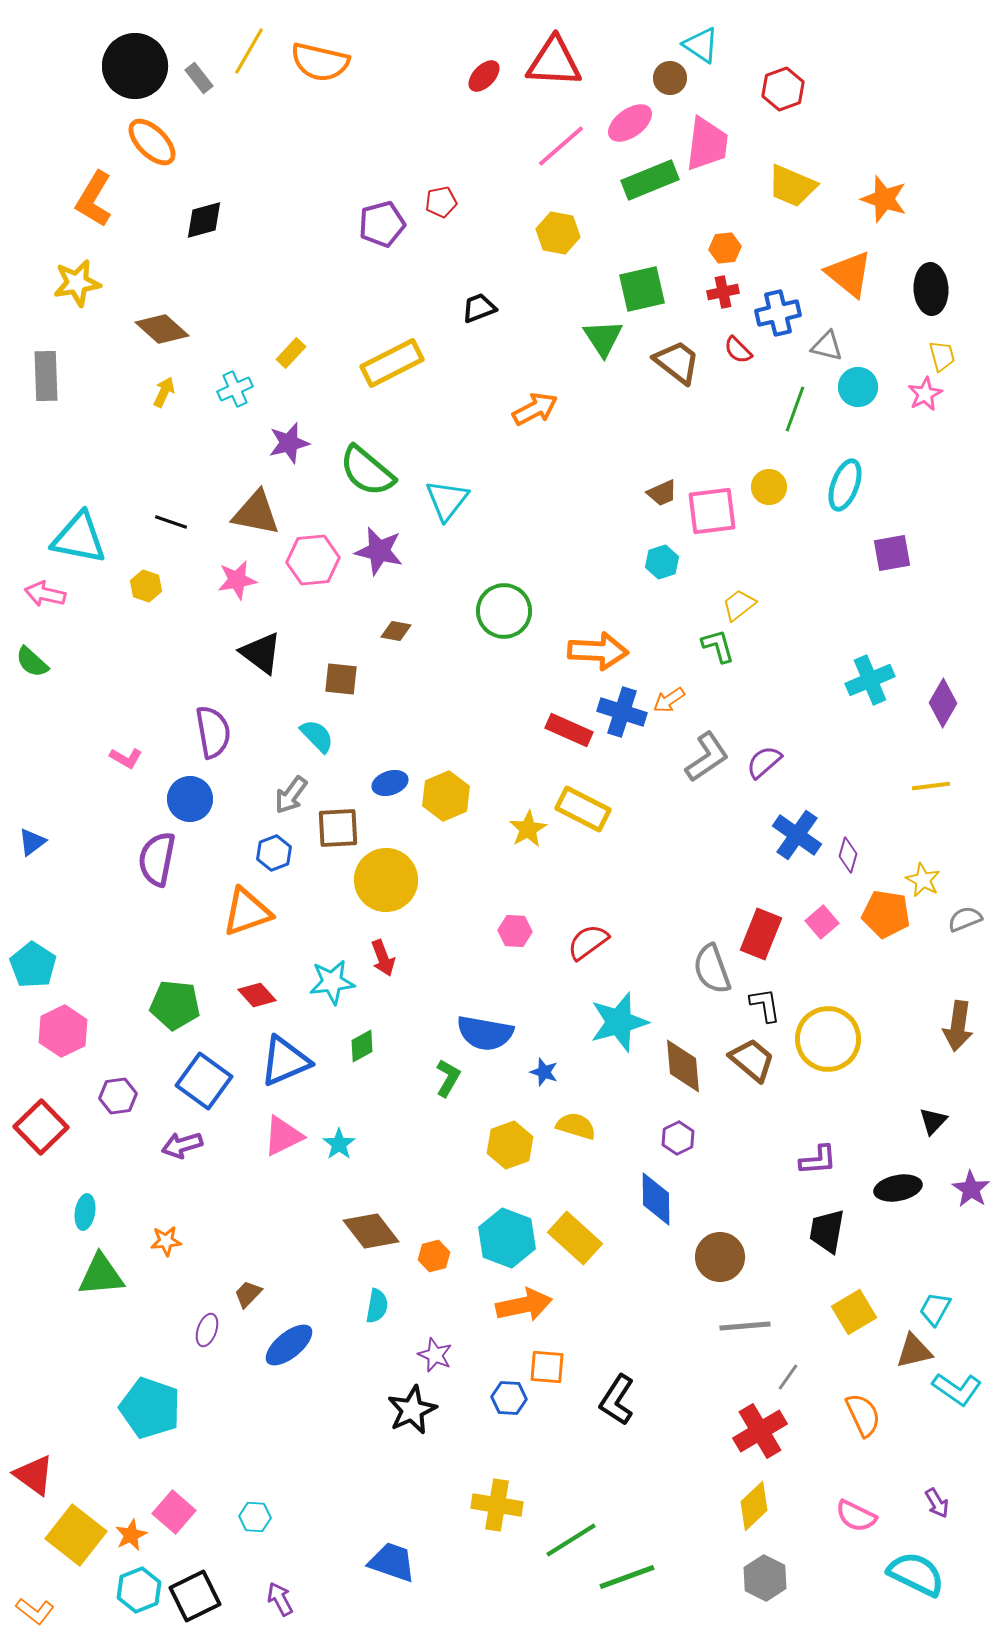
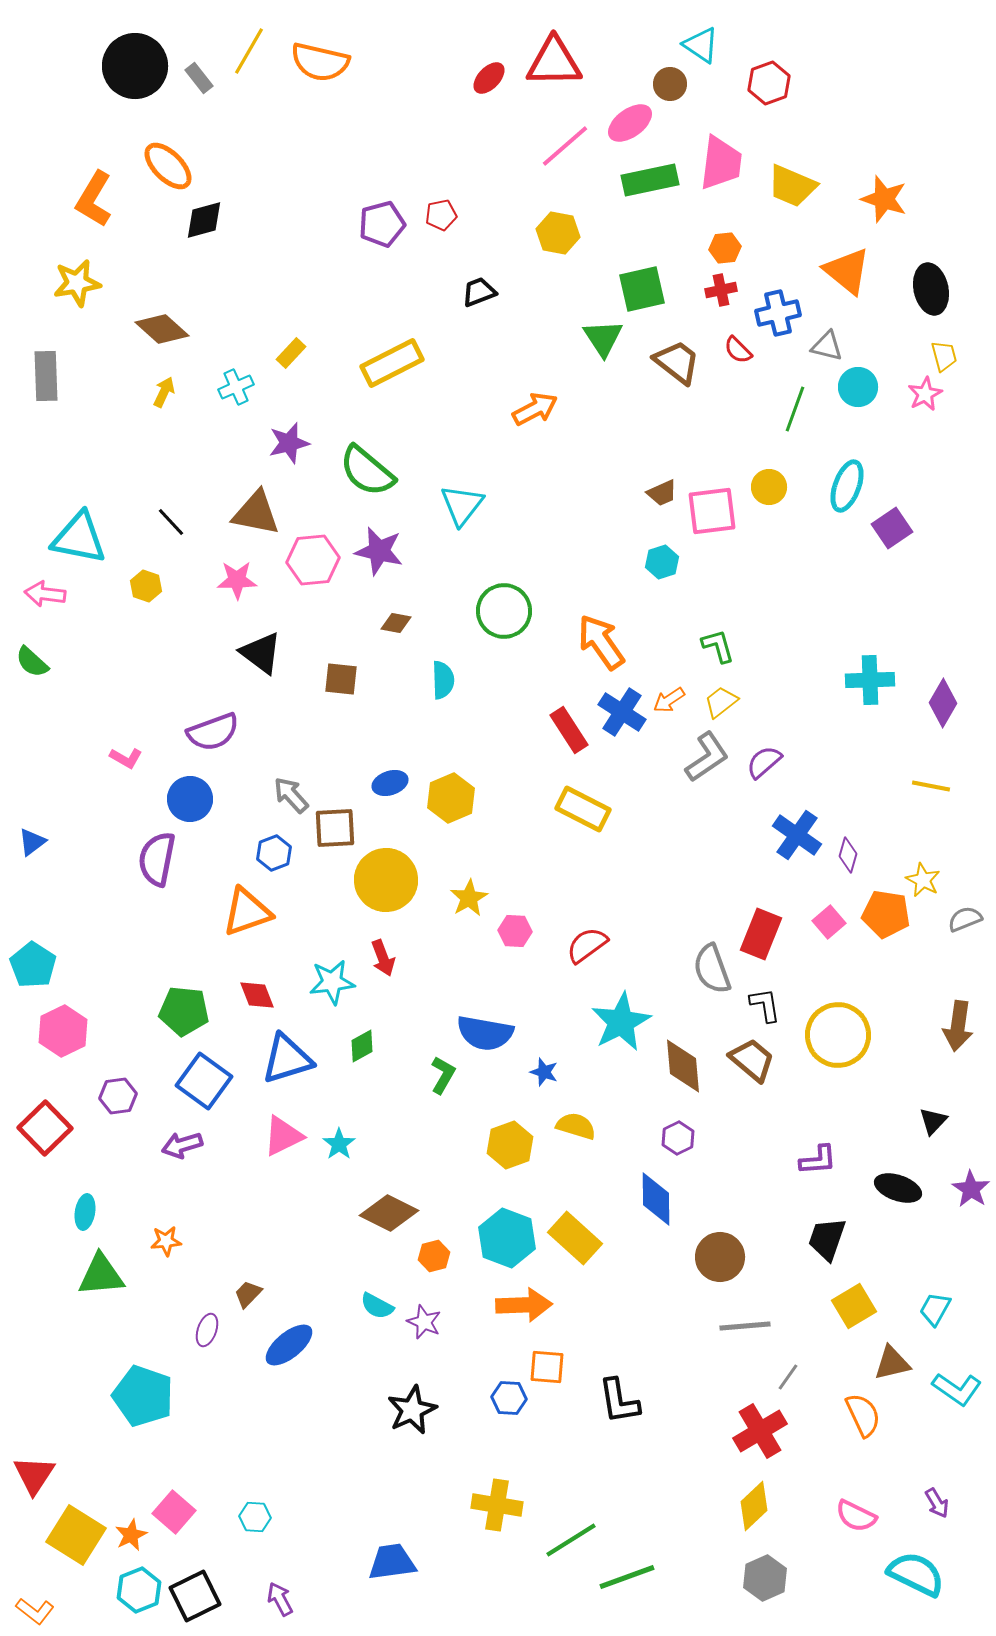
red triangle at (554, 62): rotated 4 degrees counterclockwise
red ellipse at (484, 76): moved 5 px right, 2 px down
brown circle at (670, 78): moved 6 px down
red hexagon at (783, 89): moved 14 px left, 6 px up
orange ellipse at (152, 142): moved 16 px right, 24 px down
pink trapezoid at (707, 144): moved 14 px right, 19 px down
pink line at (561, 146): moved 4 px right
green rectangle at (650, 180): rotated 10 degrees clockwise
red pentagon at (441, 202): moved 13 px down
orange triangle at (849, 274): moved 2 px left, 3 px up
black ellipse at (931, 289): rotated 9 degrees counterclockwise
red cross at (723, 292): moved 2 px left, 2 px up
black trapezoid at (479, 308): moved 16 px up
yellow trapezoid at (942, 356): moved 2 px right
cyan cross at (235, 389): moved 1 px right, 2 px up
cyan ellipse at (845, 485): moved 2 px right, 1 px down
cyan triangle at (447, 500): moved 15 px right, 5 px down
black line at (171, 522): rotated 28 degrees clockwise
purple square at (892, 553): moved 25 px up; rotated 24 degrees counterclockwise
pink star at (237, 580): rotated 9 degrees clockwise
pink arrow at (45, 594): rotated 6 degrees counterclockwise
yellow trapezoid at (739, 605): moved 18 px left, 97 px down
brown diamond at (396, 631): moved 8 px up
orange arrow at (598, 651): moved 3 px right, 9 px up; rotated 128 degrees counterclockwise
cyan cross at (870, 680): rotated 21 degrees clockwise
blue cross at (622, 712): rotated 15 degrees clockwise
red rectangle at (569, 730): rotated 33 degrees clockwise
purple semicircle at (213, 732): rotated 80 degrees clockwise
cyan semicircle at (317, 736): moved 126 px right, 56 px up; rotated 42 degrees clockwise
yellow line at (931, 786): rotated 18 degrees clockwise
gray arrow at (291, 795): rotated 102 degrees clockwise
yellow hexagon at (446, 796): moved 5 px right, 2 px down
brown square at (338, 828): moved 3 px left
yellow star at (528, 829): moved 59 px left, 69 px down
pink square at (822, 922): moved 7 px right
red semicircle at (588, 942): moved 1 px left, 3 px down
red diamond at (257, 995): rotated 21 degrees clockwise
green pentagon at (175, 1005): moved 9 px right, 6 px down
cyan star at (619, 1022): moved 2 px right; rotated 12 degrees counterclockwise
yellow circle at (828, 1039): moved 10 px right, 4 px up
blue triangle at (285, 1061): moved 2 px right, 2 px up; rotated 6 degrees clockwise
green L-shape at (448, 1078): moved 5 px left, 3 px up
red square at (41, 1127): moved 4 px right, 1 px down
black ellipse at (898, 1188): rotated 30 degrees clockwise
brown diamond at (371, 1231): moved 18 px right, 18 px up; rotated 26 degrees counterclockwise
black trapezoid at (827, 1231): moved 8 px down; rotated 9 degrees clockwise
orange arrow at (524, 1305): rotated 10 degrees clockwise
cyan semicircle at (377, 1306): rotated 108 degrees clockwise
yellow square at (854, 1312): moved 6 px up
brown triangle at (914, 1351): moved 22 px left, 12 px down
purple star at (435, 1355): moved 11 px left, 33 px up
black L-shape at (617, 1400): moved 2 px right, 1 px down; rotated 42 degrees counterclockwise
cyan pentagon at (150, 1408): moved 7 px left, 12 px up
red triangle at (34, 1475): rotated 27 degrees clockwise
yellow square at (76, 1535): rotated 6 degrees counterclockwise
blue trapezoid at (392, 1562): rotated 27 degrees counterclockwise
gray hexagon at (765, 1578): rotated 9 degrees clockwise
